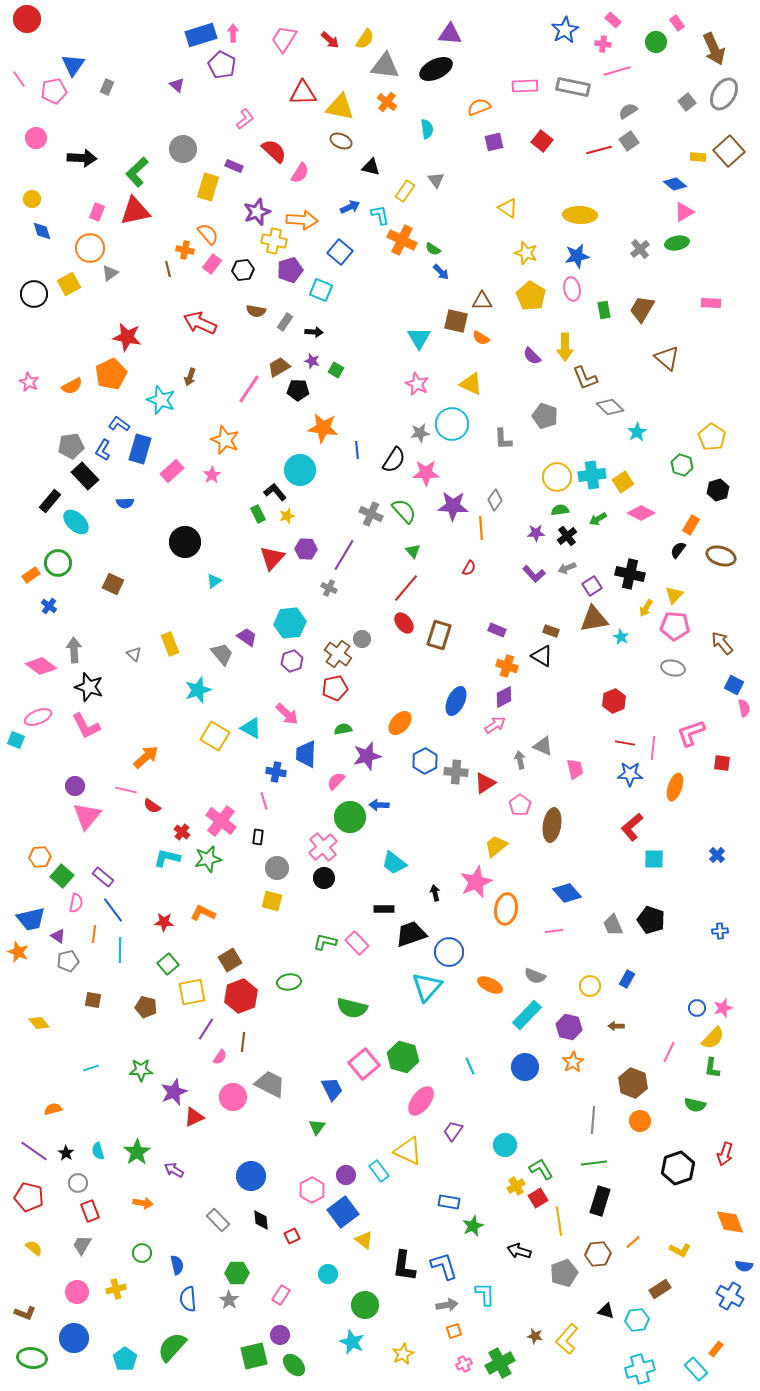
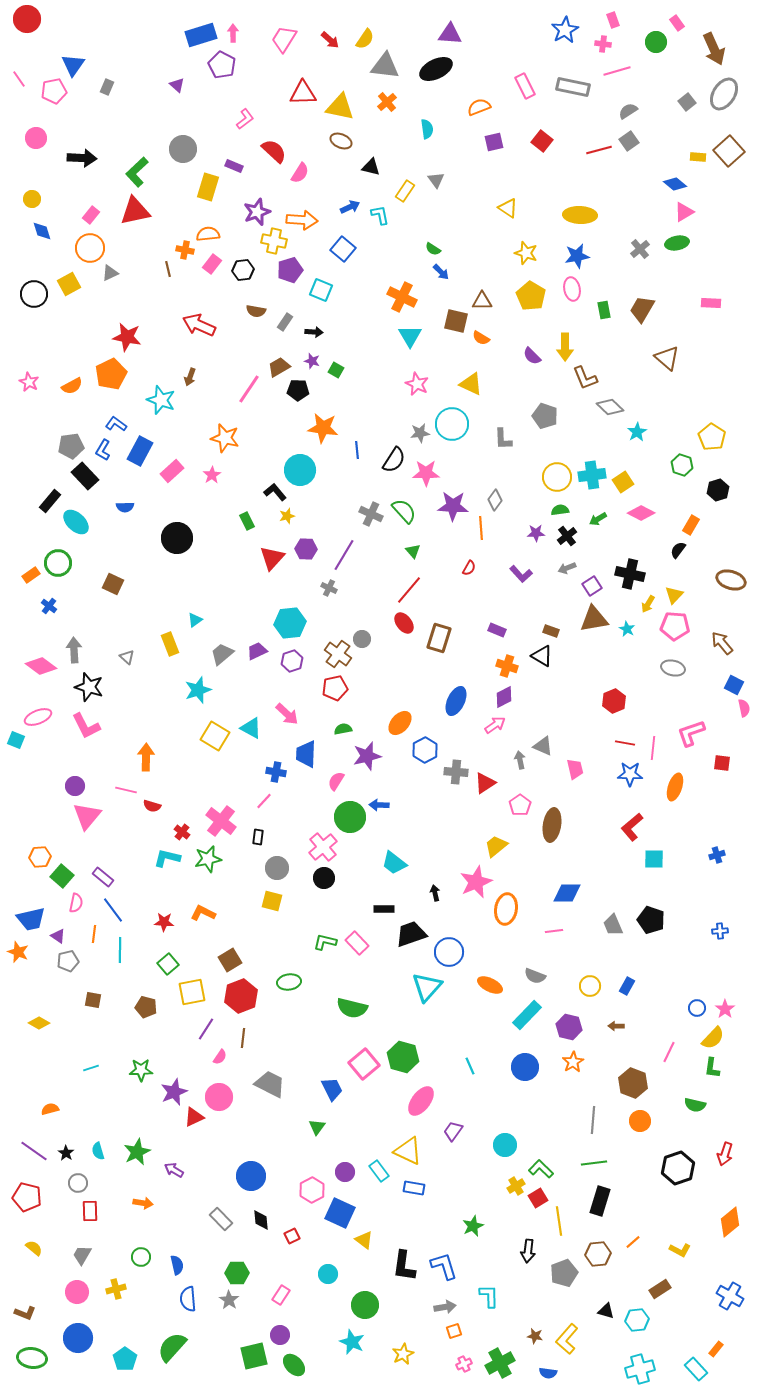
pink rectangle at (613, 20): rotated 28 degrees clockwise
pink rectangle at (525, 86): rotated 65 degrees clockwise
orange cross at (387, 102): rotated 12 degrees clockwise
pink rectangle at (97, 212): moved 6 px left, 3 px down; rotated 18 degrees clockwise
orange semicircle at (208, 234): rotated 55 degrees counterclockwise
orange cross at (402, 240): moved 57 px down
blue square at (340, 252): moved 3 px right, 3 px up
gray triangle at (110, 273): rotated 12 degrees clockwise
red arrow at (200, 323): moved 1 px left, 2 px down
cyan triangle at (419, 338): moved 9 px left, 2 px up
blue L-shape at (119, 424): moved 3 px left
orange star at (225, 440): moved 2 px up; rotated 8 degrees counterclockwise
blue rectangle at (140, 449): moved 2 px down; rotated 12 degrees clockwise
blue semicircle at (125, 503): moved 4 px down
green rectangle at (258, 514): moved 11 px left, 7 px down
black circle at (185, 542): moved 8 px left, 4 px up
brown ellipse at (721, 556): moved 10 px right, 24 px down
purple L-shape at (534, 574): moved 13 px left
cyan triangle at (214, 581): moved 19 px left, 39 px down
red line at (406, 588): moved 3 px right, 2 px down
yellow arrow at (646, 608): moved 2 px right, 4 px up
brown rectangle at (439, 635): moved 3 px down
purple trapezoid at (247, 637): moved 10 px right, 14 px down; rotated 60 degrees counterclockwise
cyan star at (621, 637): moved 6 px right, 8 px up
gray triangle at (134, 654): moved 7 px left, 3 px down
gray trapezoid at (222, 654): rotated 90 degrees counterclockwise
orange arrow at (146, 757): rotated 48 degrees counterclockwise
blue hexagon at (425, 761): moved 11 px up
pink semicircle at (336, 781): rotated 12 degrees counterclockwise
pink line at (264, 801): rotated 60 degrees clockwise
red semicircle at (152, 806): rotated 18 degrees counterclockwise
blue cross at (717, 855): rotated 28 degrees clockwise
blue diamond at (567, 893): rotated 48 degrees counterclockwise
blue rectangle at (627, 979): moved 7 px down
pink star at (723, 1008): moved 2 px right, 1 px down; rotated 18 degrees counterclockwise
yellow diamond at (39, 1023): rotated 20 degrees counterclockwise
brown line at (243, 1042): moved 4 px up
pink circle at (233, 1097): moved 14 px left
orange semicircle at (53, 1109): moved 3 px left
green star at (137, 1152): rotated 8 degrees clockwise
green L-shape at (541, 1169): rotated 15 degrees counterclockwise
purple circle at (346, 1175): moved 1 px left, 3 px up
red pentagon at (29, 1197): moved 2 px left
blue rectangle at (449, 1202): moved 35 px left, 14 px up
red rectangle at (90, 1211): rotated 20 degrees clockwise
blue square at (343, 1212): moved 3 px left, 1 px down; rotated 28 degrees counterclockwise
gray rectangle at (218, 1220): moved 3 px right, 1 px up
orange diamond at (730, 1222): rotated 72 degrees clockwise
gray trapezoid at (82, 1245): moved 10 px down
black arrow at (519, 1251): moved 9 px right; rotated 100 degrees counterclockwise
green circle at (142, 1253): moved 1 px left, 4 px down
blue semicircle at (744, 1266): moved 196 px left, 107 px down
cyan L-shape at (485, 1294): moved 4 px right, 2 px down
gray arrow at (447, 1305): moved 2 px left, 2 px down
blue circle at (74, 1338): moved 4 px right
